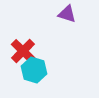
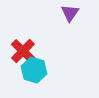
purple triangle: moved 3 px right, 1 px up; rotated 48 degrees clockwise
